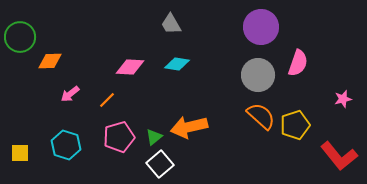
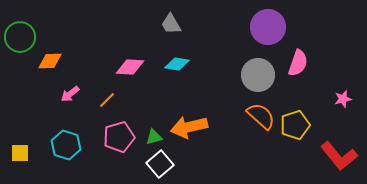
purple circle: moved 7 px right
green triangle: rotated 24 degrees clockwise
